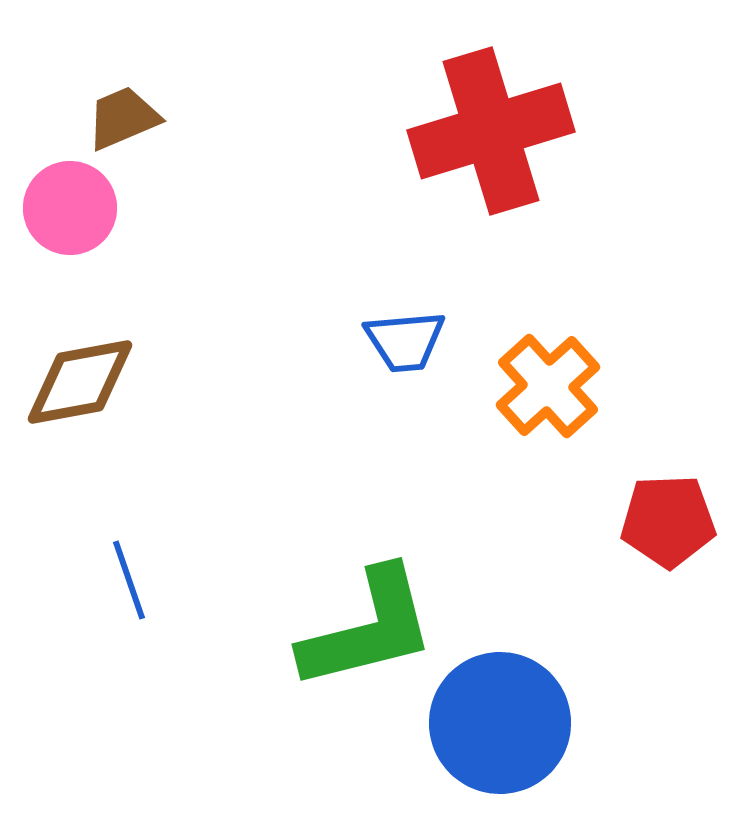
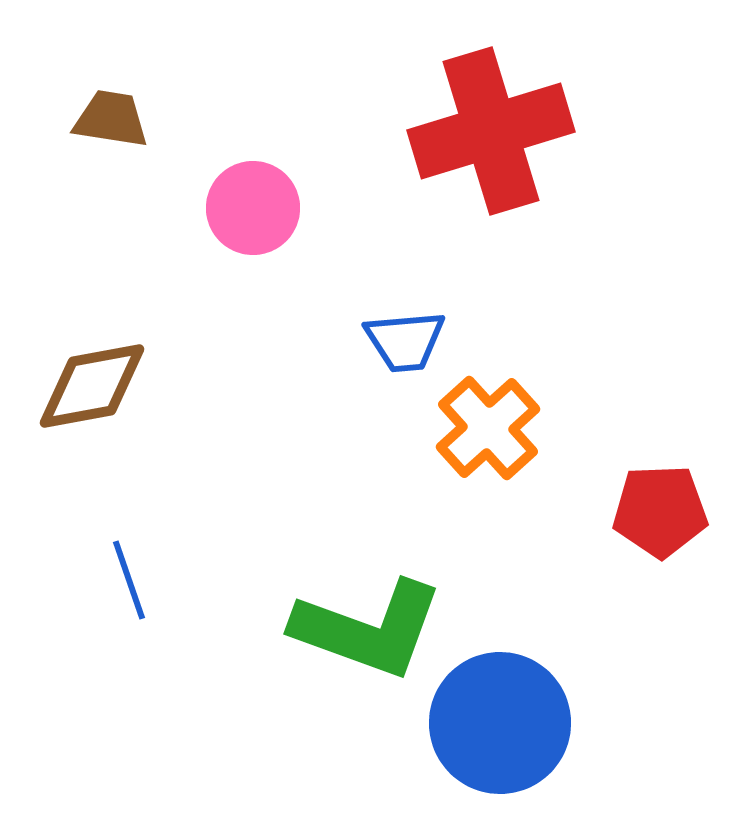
brown trapezoid: moved 12 px left, 1 px down; rotated 32 degrees clockwise
pink circle: moved 183 px right
brown diamond: moved 12 px right, 4 px down
orange cross: moved 60 px left, 42 px down
red pentagon: moved 8 px left, 10 px up
green L-shape: rotated 34 degrees clockwise
